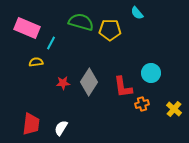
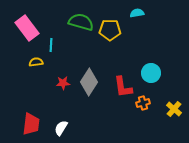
cyan semicircle: rotated 120 degrees clockwise
pink rectangle: rotated 30 degrees clockwise
cyan line: moved 2 px down; rotated 24 degrees counterclockwise
orange cross: moved 1 px right, 1 px up
